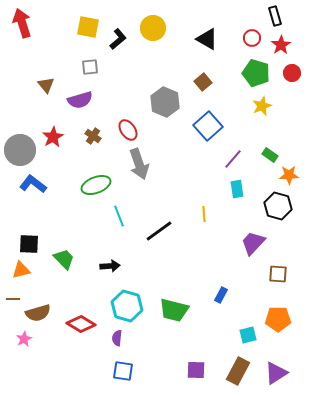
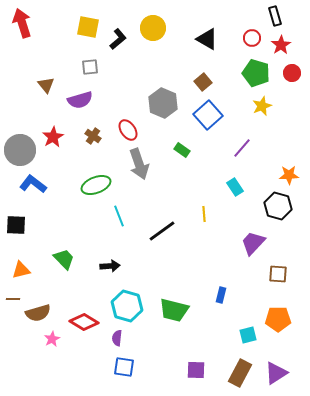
gray hexagon at (165, 102): moved 2 px left, 1 px down
blue square at (208, 126): moved 11 px up
green rectangle at (270, 155): moved 88 px left, 5 px up
purple line at (233, 159): moved 9 px right, 11 px up
cyan rectangle at (237, 189): moved 2 px left, 2 px up; rotated 24 degrees counterclockwise
black line at (159, 231): moved 3 px right
black square at (29, 244): moved 13 px left, 19 px up
blue rectangle at (221, 295): rotated 14 degrees counterclockwise
red diamond at (81, 324): moved 3 px right, 2 px up
pink star at (24, 339): moved 28 px right
blue square at (123, 371): moved 1 px right, 4 px up
brown rectangle at (238, 371): moved 2 px right, 2 px down
